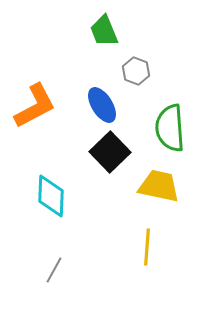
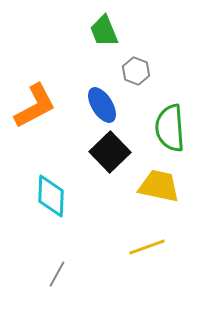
yellow line: rotated 66 degrees clockwise
gray line: moved 3 px right, 4 px down
